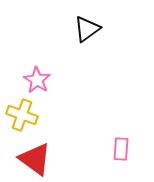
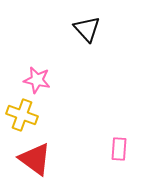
black triangle: rotated 36 degrees counterclockwise
pink star: rotated 20 degrees counterclockwise
pink rectangle: moved 2 px left
